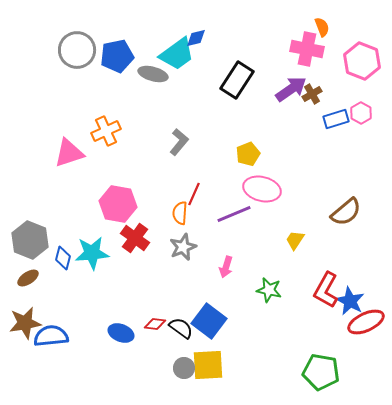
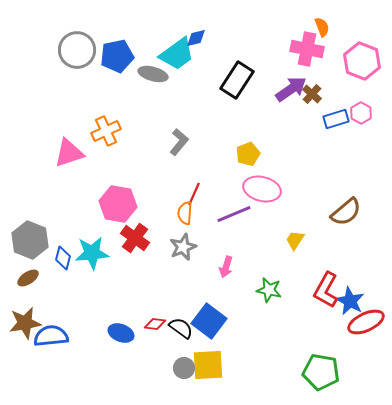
brown cross at (312, 94): rotated 18 degrees counterclockwise
orange semicircle at (180, 213): moved 5 px right
